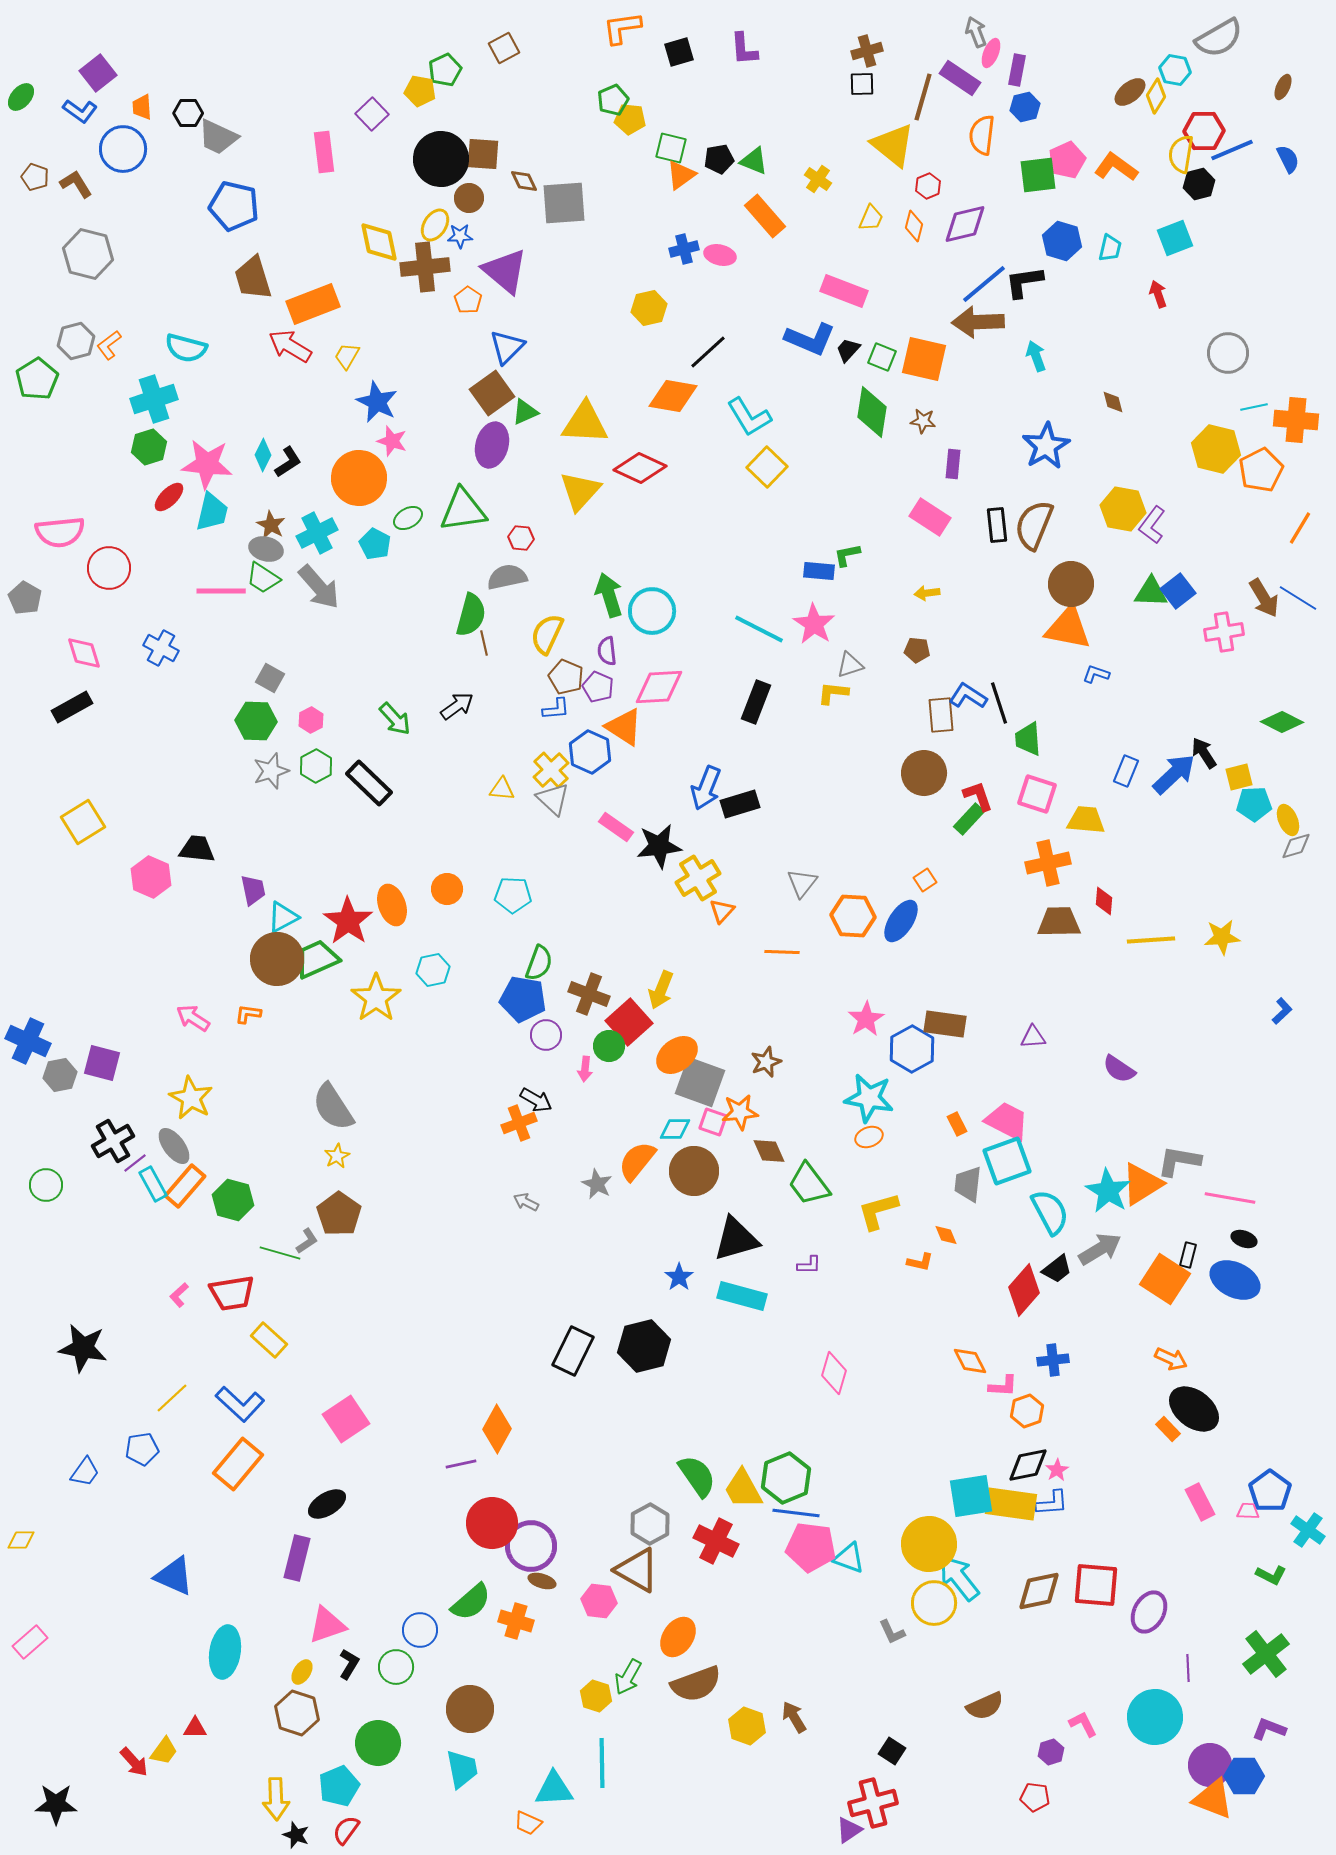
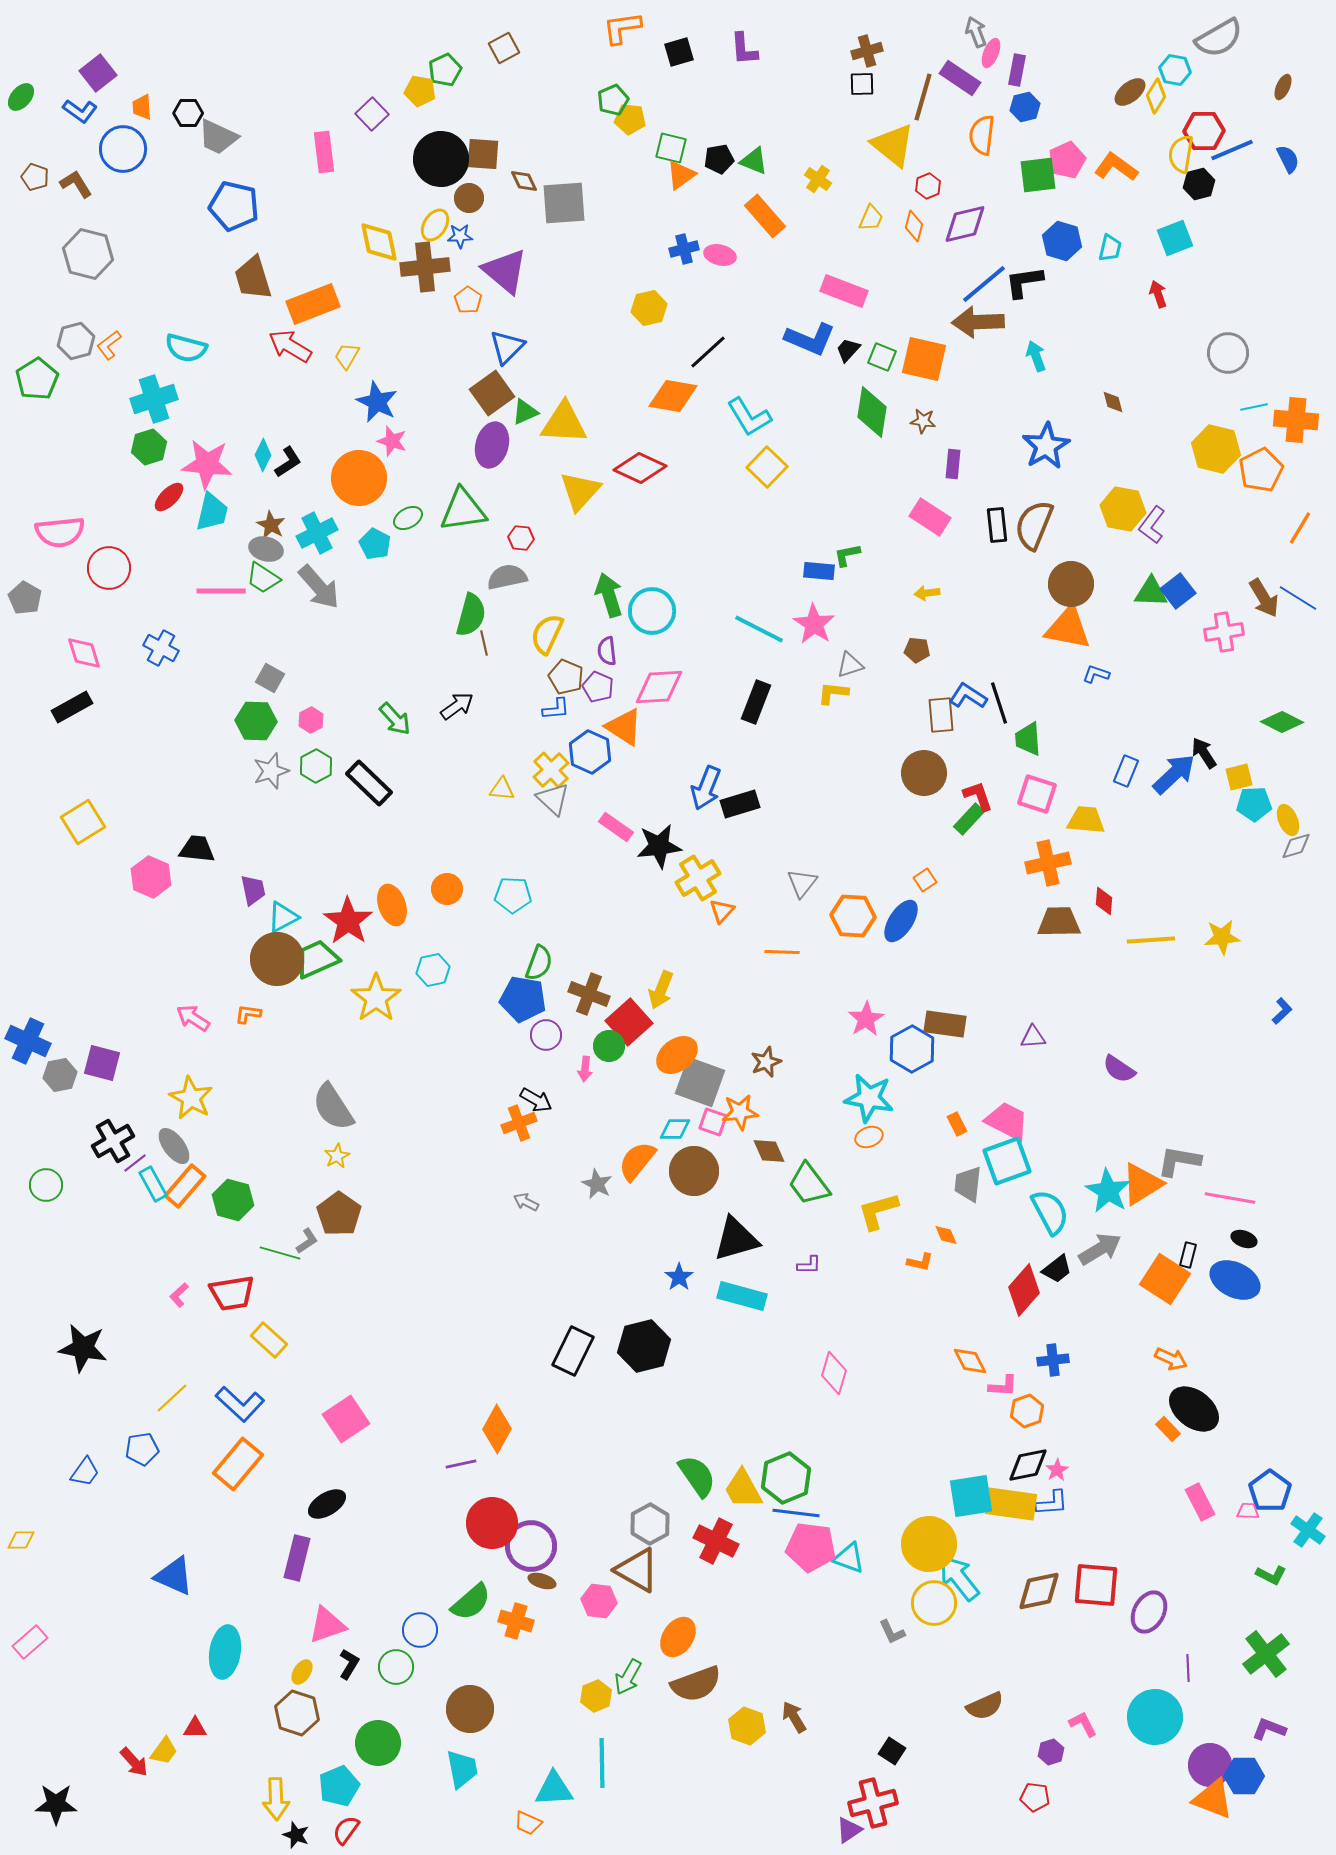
yellow triangle at (585, 423): moved 21 px left
yellow hexagon at (596, 1696): rotated 20 degrees clockwise
